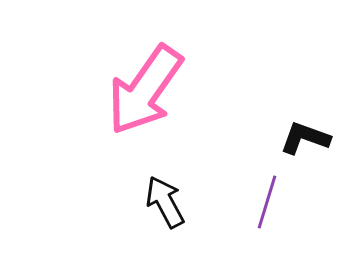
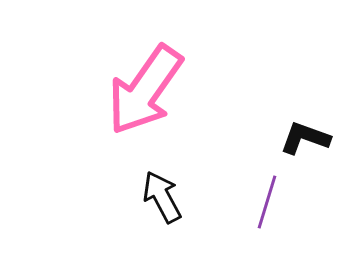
black arrow: moved 3 px left, 5 px up
